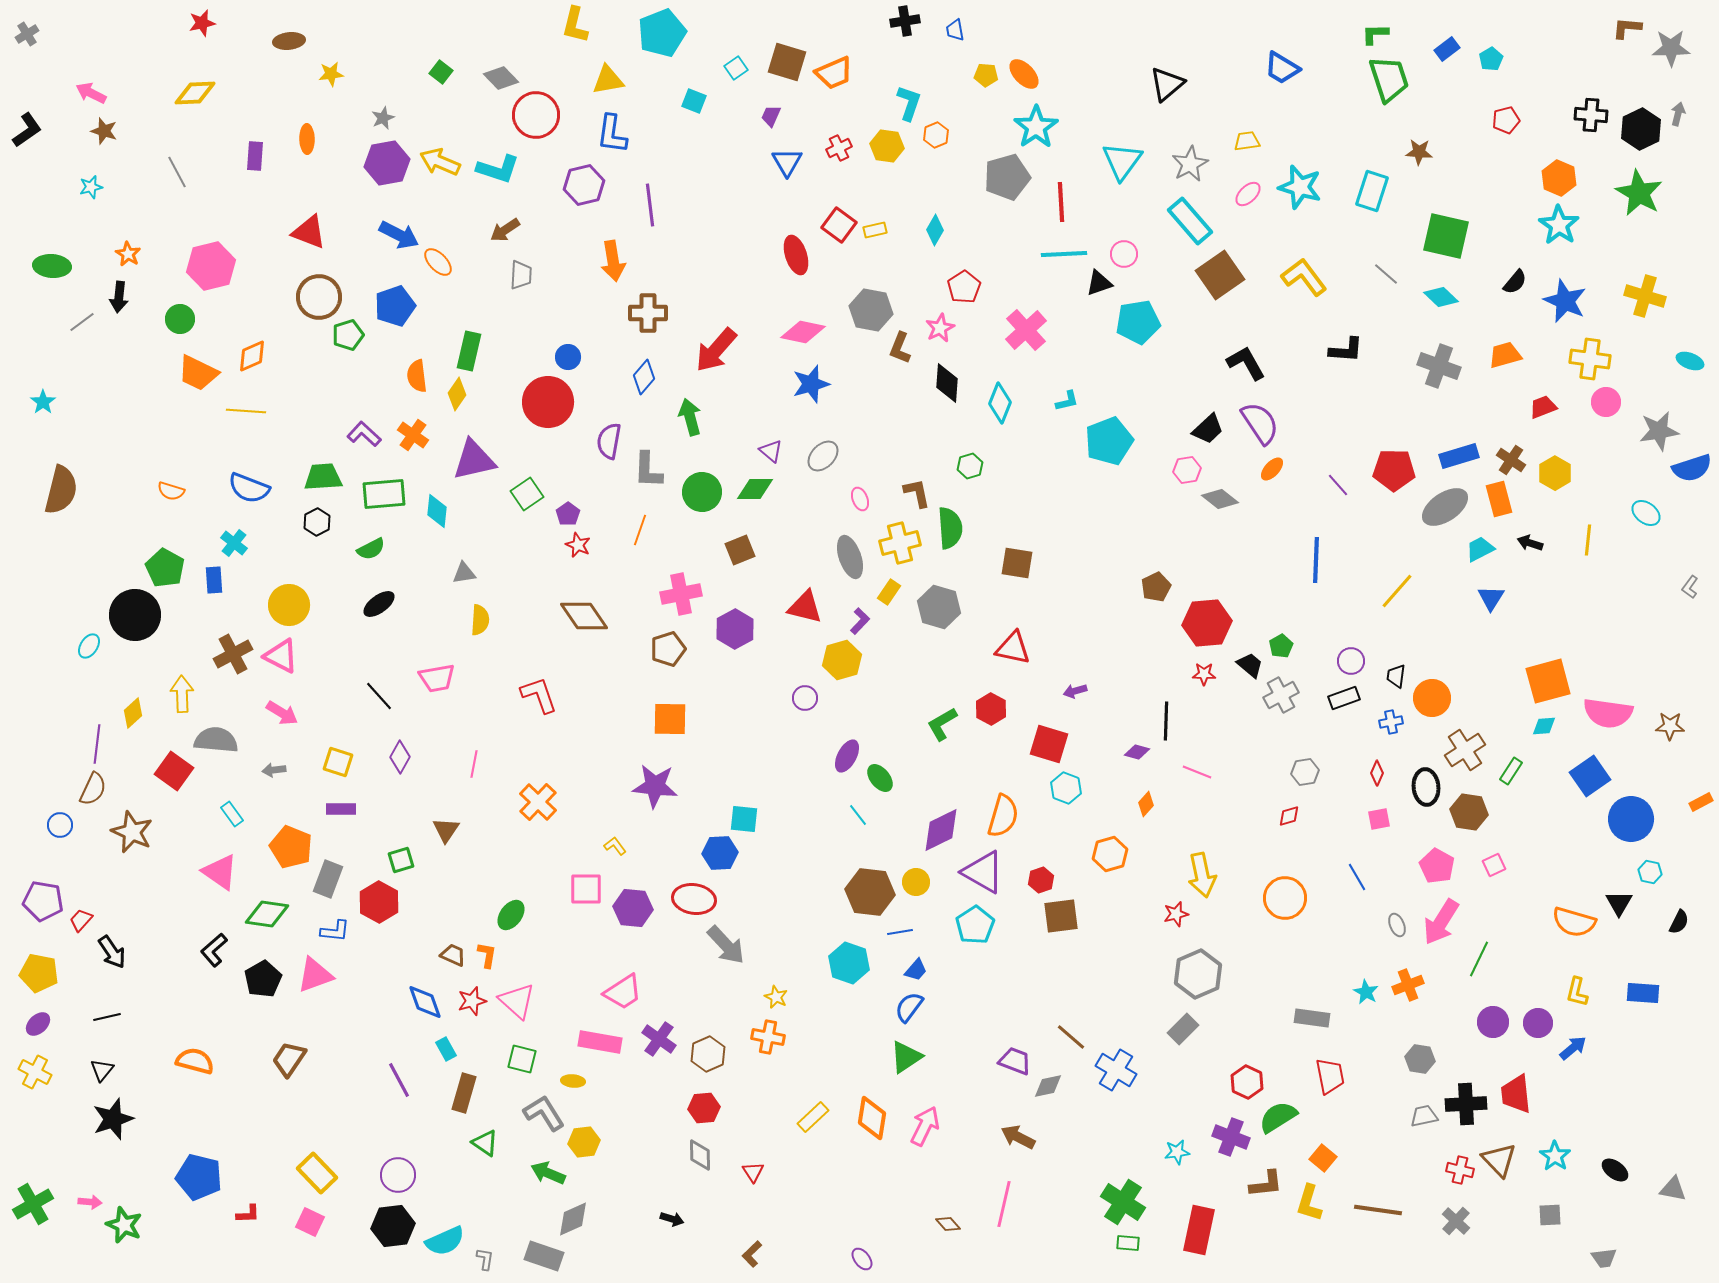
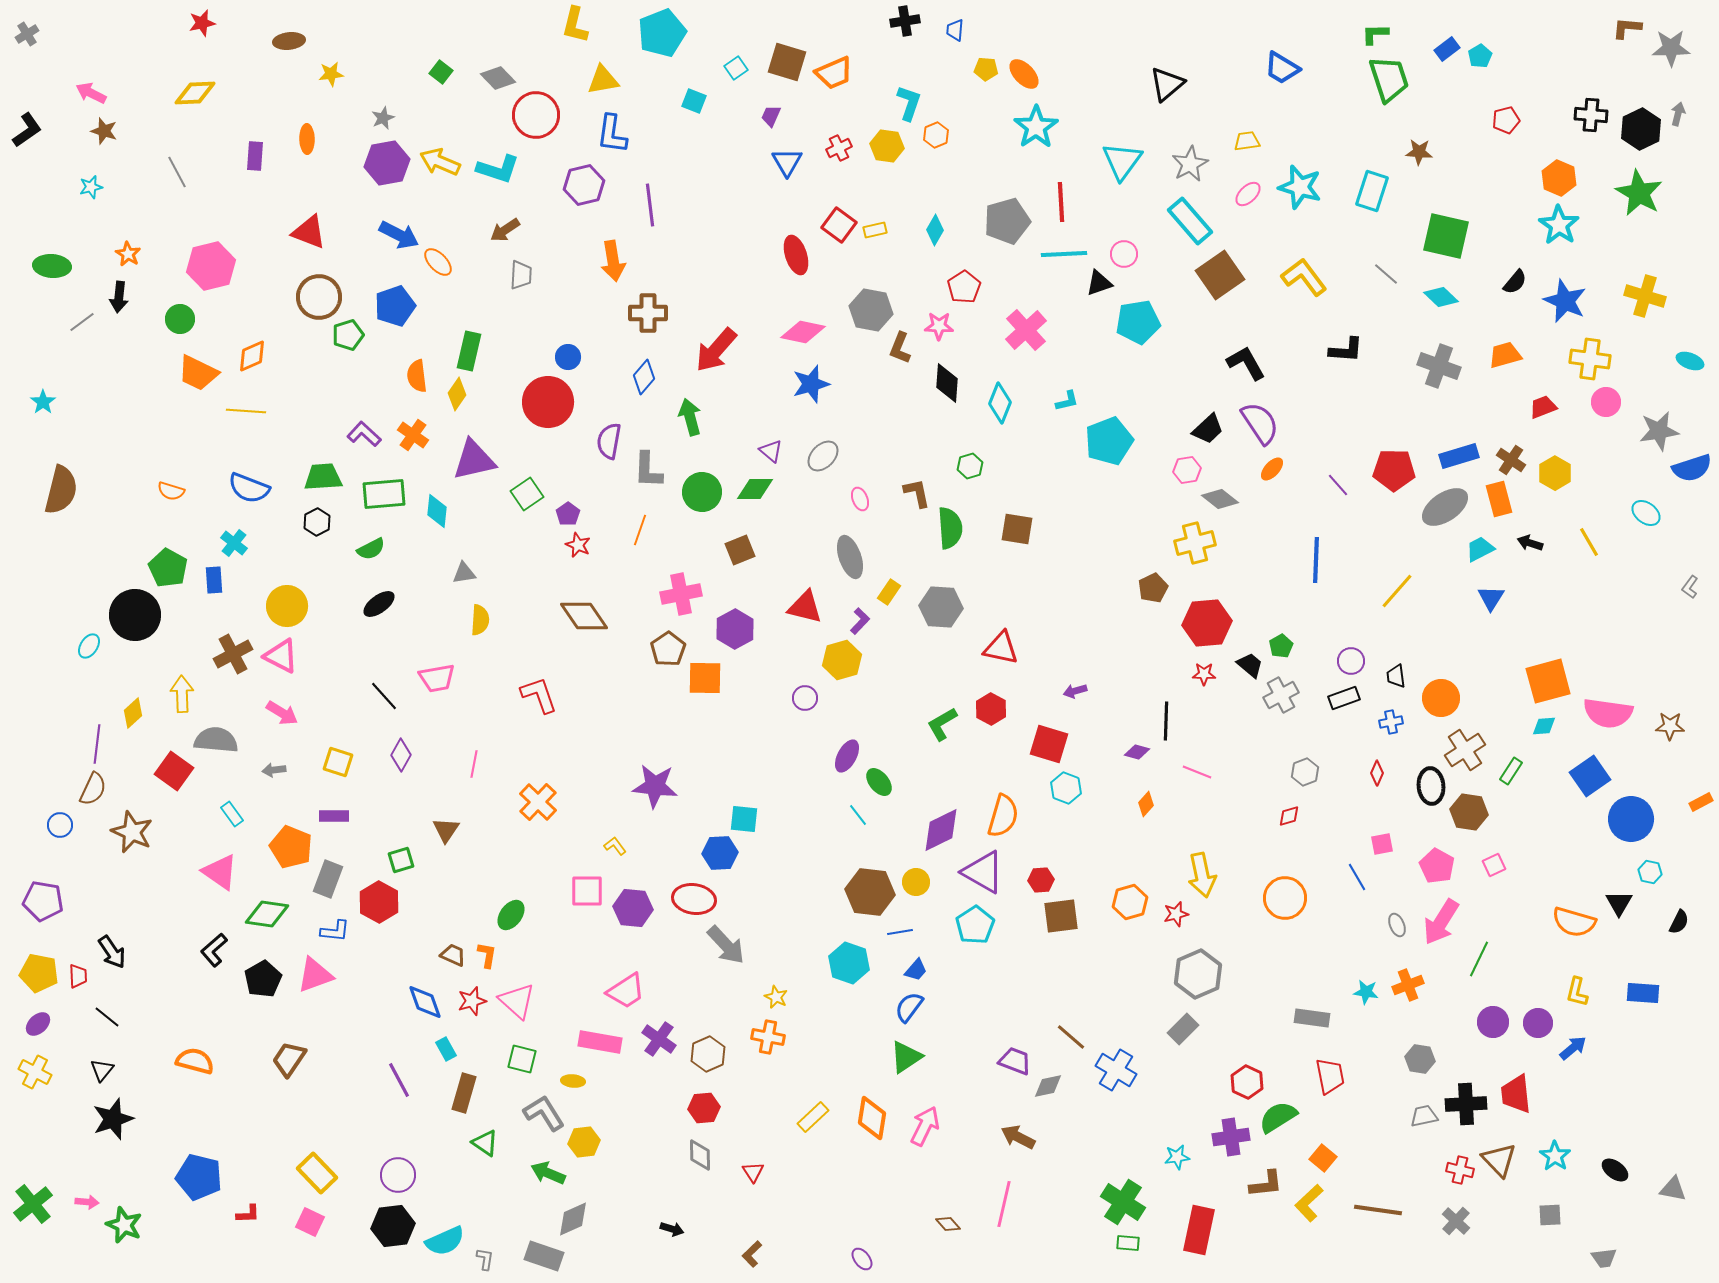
blue trapezoid at (955, 30): rotated 15 degrees clockwise
cyan pentagon at (1491, 59): moved 11 px left, 3 px up
yellow pentagon at (986, 75): moved 6 px up
gray diamond at (501, 78): moved 3 px left
yellow triangle at (608, 80): moved 5 px left
gray pentagon at (1007, 177): moved 44 px down
pink star at (940, 328): moved 1 px left, 2 px up; rotated 28 degrees clockwise
yellow line at (1588, 540): moved 1 px right, 2 px down; rotated 36 degrees counterclockwise
yellow cross at (900, 543): moved 295 px right
brown square at (1017, 563): moved 34 px up
green pentagon at (165, 568): moved 3 px right
brown pentagon at (1156, 587): moved 3 px left, 1 px down
yellow circle at (289, 605): moved 2 px left, 1 px down
gray hexagon at (939, 607): moved 2 px right; rotated 12 degrees counterclockwise
red triangle at (1013, 648): moved 12 px left
brown pentagon at (668, 649): rotated 16 degrees counterclockwise
black trapezoid at (1396, 676): rotated 15 degrees counterclockwise
black line at (379, 696): moved 5 px right
orange circle at (1432, 698): moved 9 px right
orange square at (670, 719): moved 35 px right, 41 px up
purple diamond at (400, 757): moved 1 px right, 2 px up
gray hexagon at (1305, 772): rotated 12 degrees counterclockwise
green ellipse at (880, 778): moved 1 px left, 4 px down
black ellipse at (1426, 787): moved 5 px right, 1 px up
purple rectangle at (341, 809): moved 7 px left, 7 px down
pink square at (1379, 819): moved 3 px right, 25 px down
orange hexagon at (1110, 854): moved 20 px right, 48 px down
red hexagon at (1041, 880): rotated 15 degrees clockwise
pink square at (586, 889): moved 1 px right, 2 px down
red trapezoid at (81, 920): moved 3 px left, 56 px down; rotated 135 degrees clockwise
pink trapezoid at (623, 992): moved 3 px right, 1 px up
cyan star at (1366, 992): rotated 20 degrees counterclockwise
black line at (107, 1017): rotated 52 degrees clockwise
purple cross at (1231, 1137): rotated 30 degrees counterclockwise
cyan star at (1177, 1152): moved 5 px down
pink arrow at (90, 1202): moved 3 px left
yellow L-shape at (1309, 1203): rotated 30 degrees clockwise
green cross at (33, 1204): rotated 9 degrees counterclockwise
black arrow at (672, 1219): moved 10 px down
